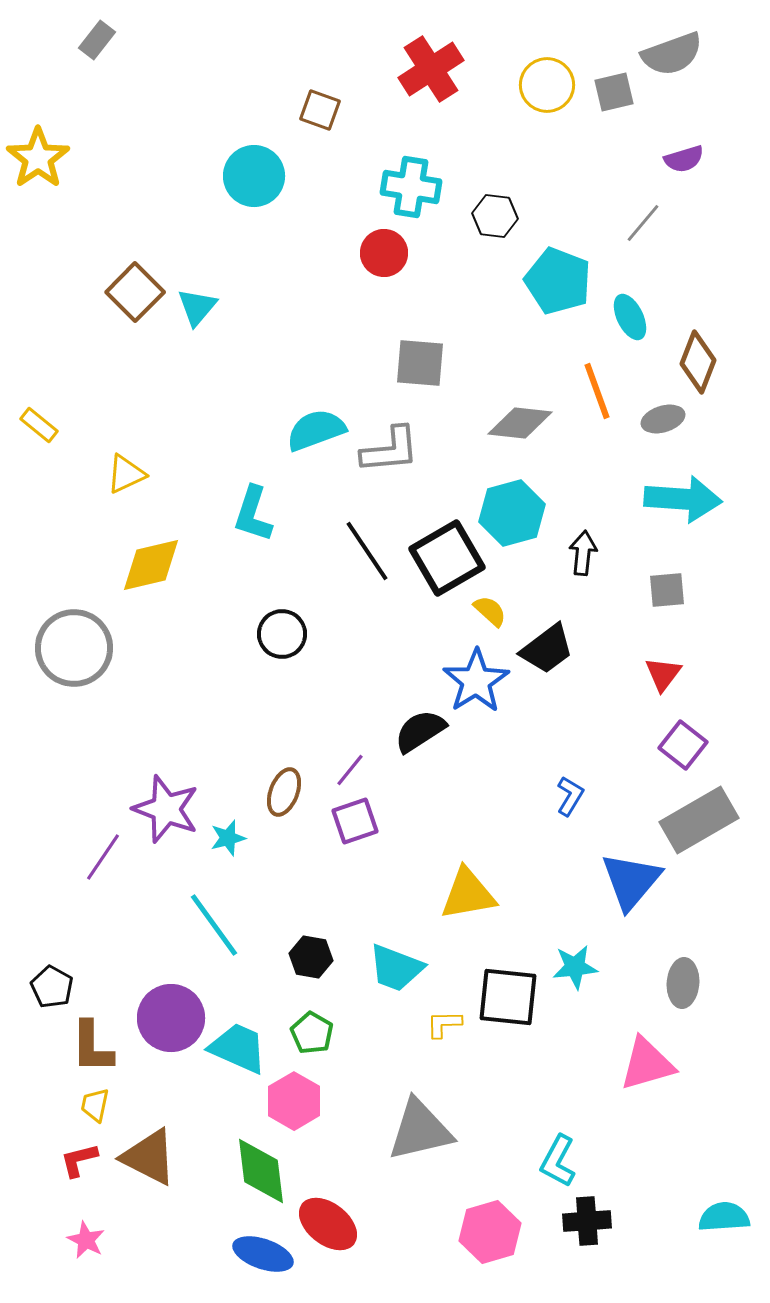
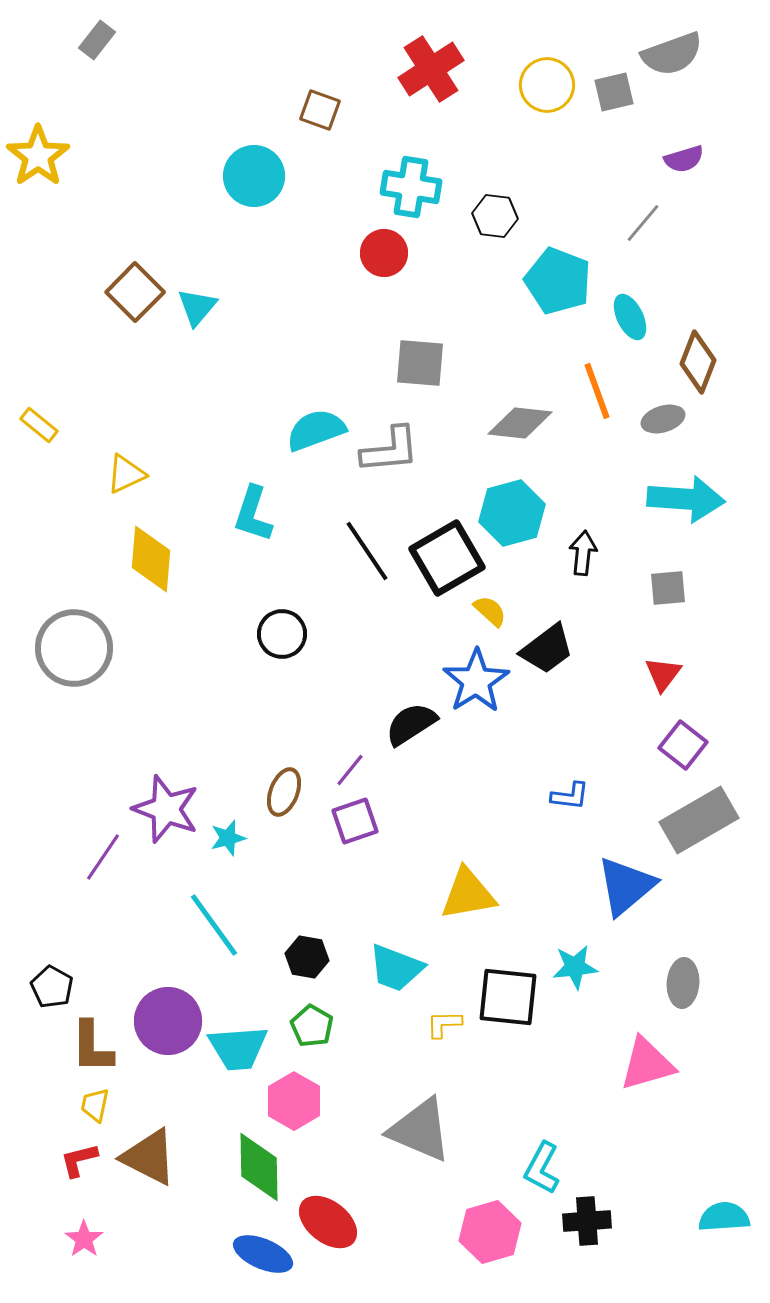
yellow star at (38, 158): moved 2 px up
cyan arrow at (683, 499): moved 3 px right
yellow diamond at (151, 565): moved 6 px up; rotated 72 degrees counterclockwise
gray square at (667, 590): moved 1 px right, 2 px up
black semicircle at (420, 731): moved 9 px left, 7 px up
blue L-shape at (570, 796): rotated 66 degrees clockwise
blue triangle at (631, 881): moved 5 px left, 5 px down; rotated 10 degrees clockwise
black hexagon at (311, 957): moved 4 px left
purple circle at (171, 1018): moved 3 px left, 3 px down
green pentagon at (312, 1033): moved 7 px up
cyan trapezoid at (238, 1048): rotated 152 degrees clockwise
gray triangle at (420, 1130): rotated 36 degrees clockwise
cyan L-shape at (558, 1161): moved 16 px left, 7 px down
green diamond at (261, 1171): moved 2 px left, 4 px up; rotated 6 degrees clockwise
red ellipse at (328, 1224): moved 2 px up
pink star at (86, 1240): moved 2 px left, 1 px up; rotated 9 degrees clockwise
blue ellipse at (263, 1254): rotated 4 degrees clockwise
